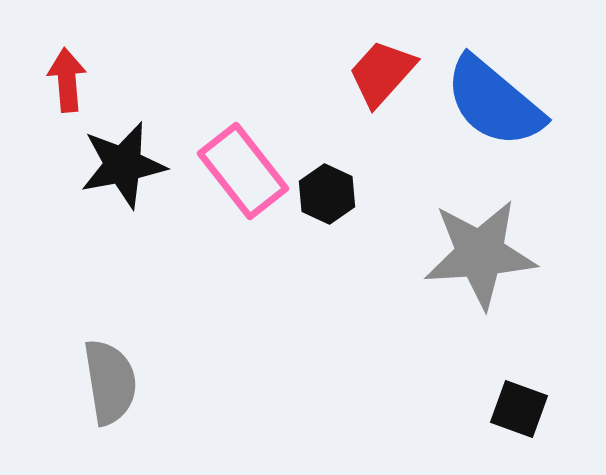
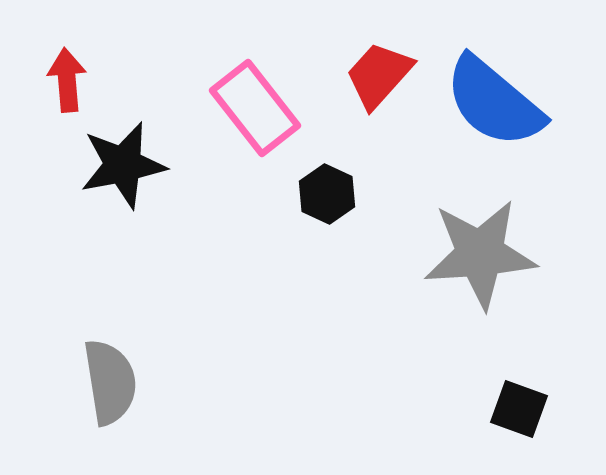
red trapezoid: moved 3 px left, 2 px down
pink rectangle: moved 12 px right, 63 px up
